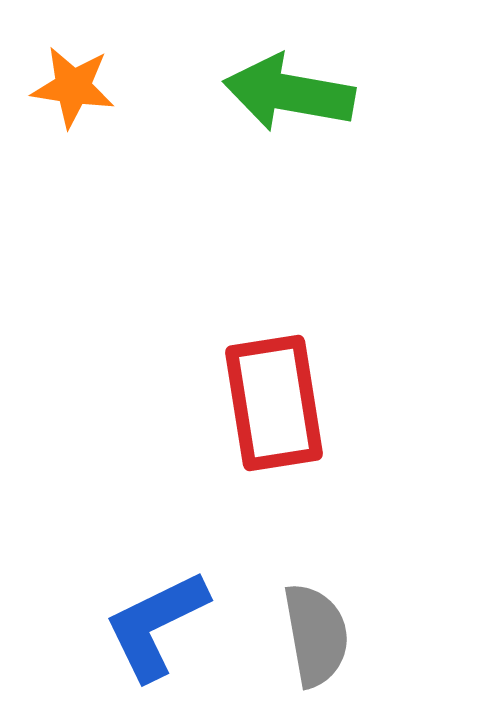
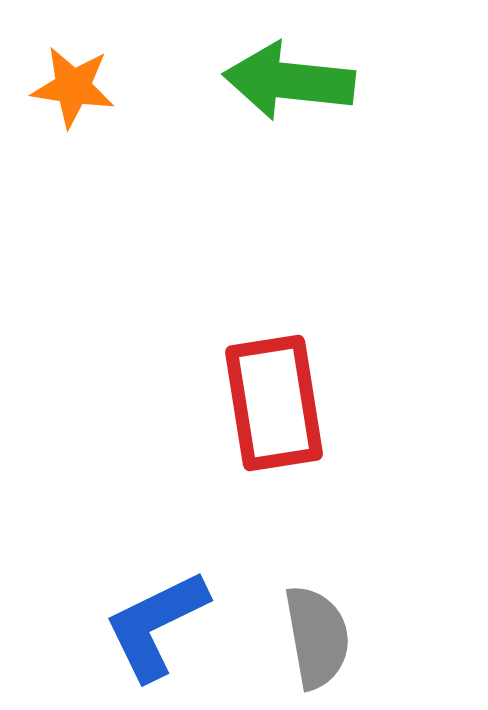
green arrow: moved 12 px up; rotated 4 degrees counterclockwise
gray semicircle: moved 1 px right, 2 px down
